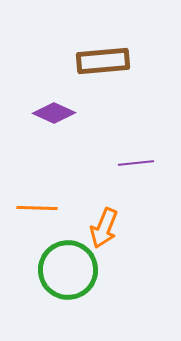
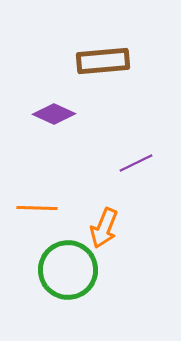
purple diamond: moved 1 px down
purple line: rotated 20 degrees counterclockwise
